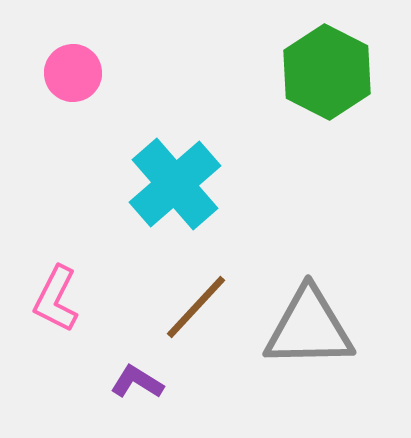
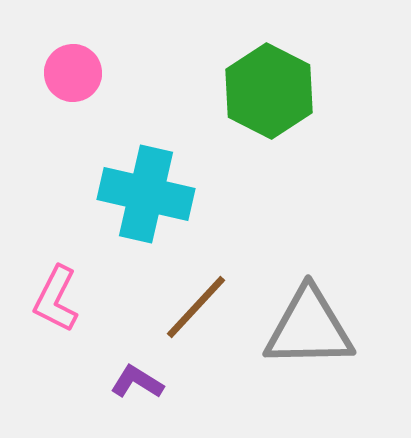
green hexagon: moved 58 px left, 19 px down
cyan cross: moved 29 px left, 10 px down; rotated 36 degrees counterclockwise
